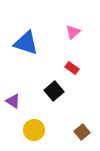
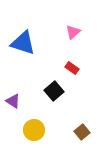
blue triangle: moved 3 px left
